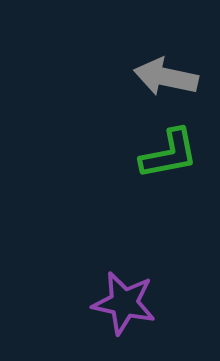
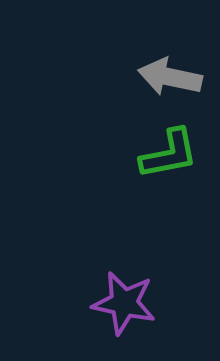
gray arrow: moved 4 px right
